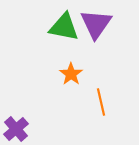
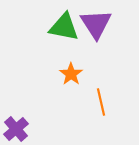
purple triangle: rotated 8 degrees counterclockwise
